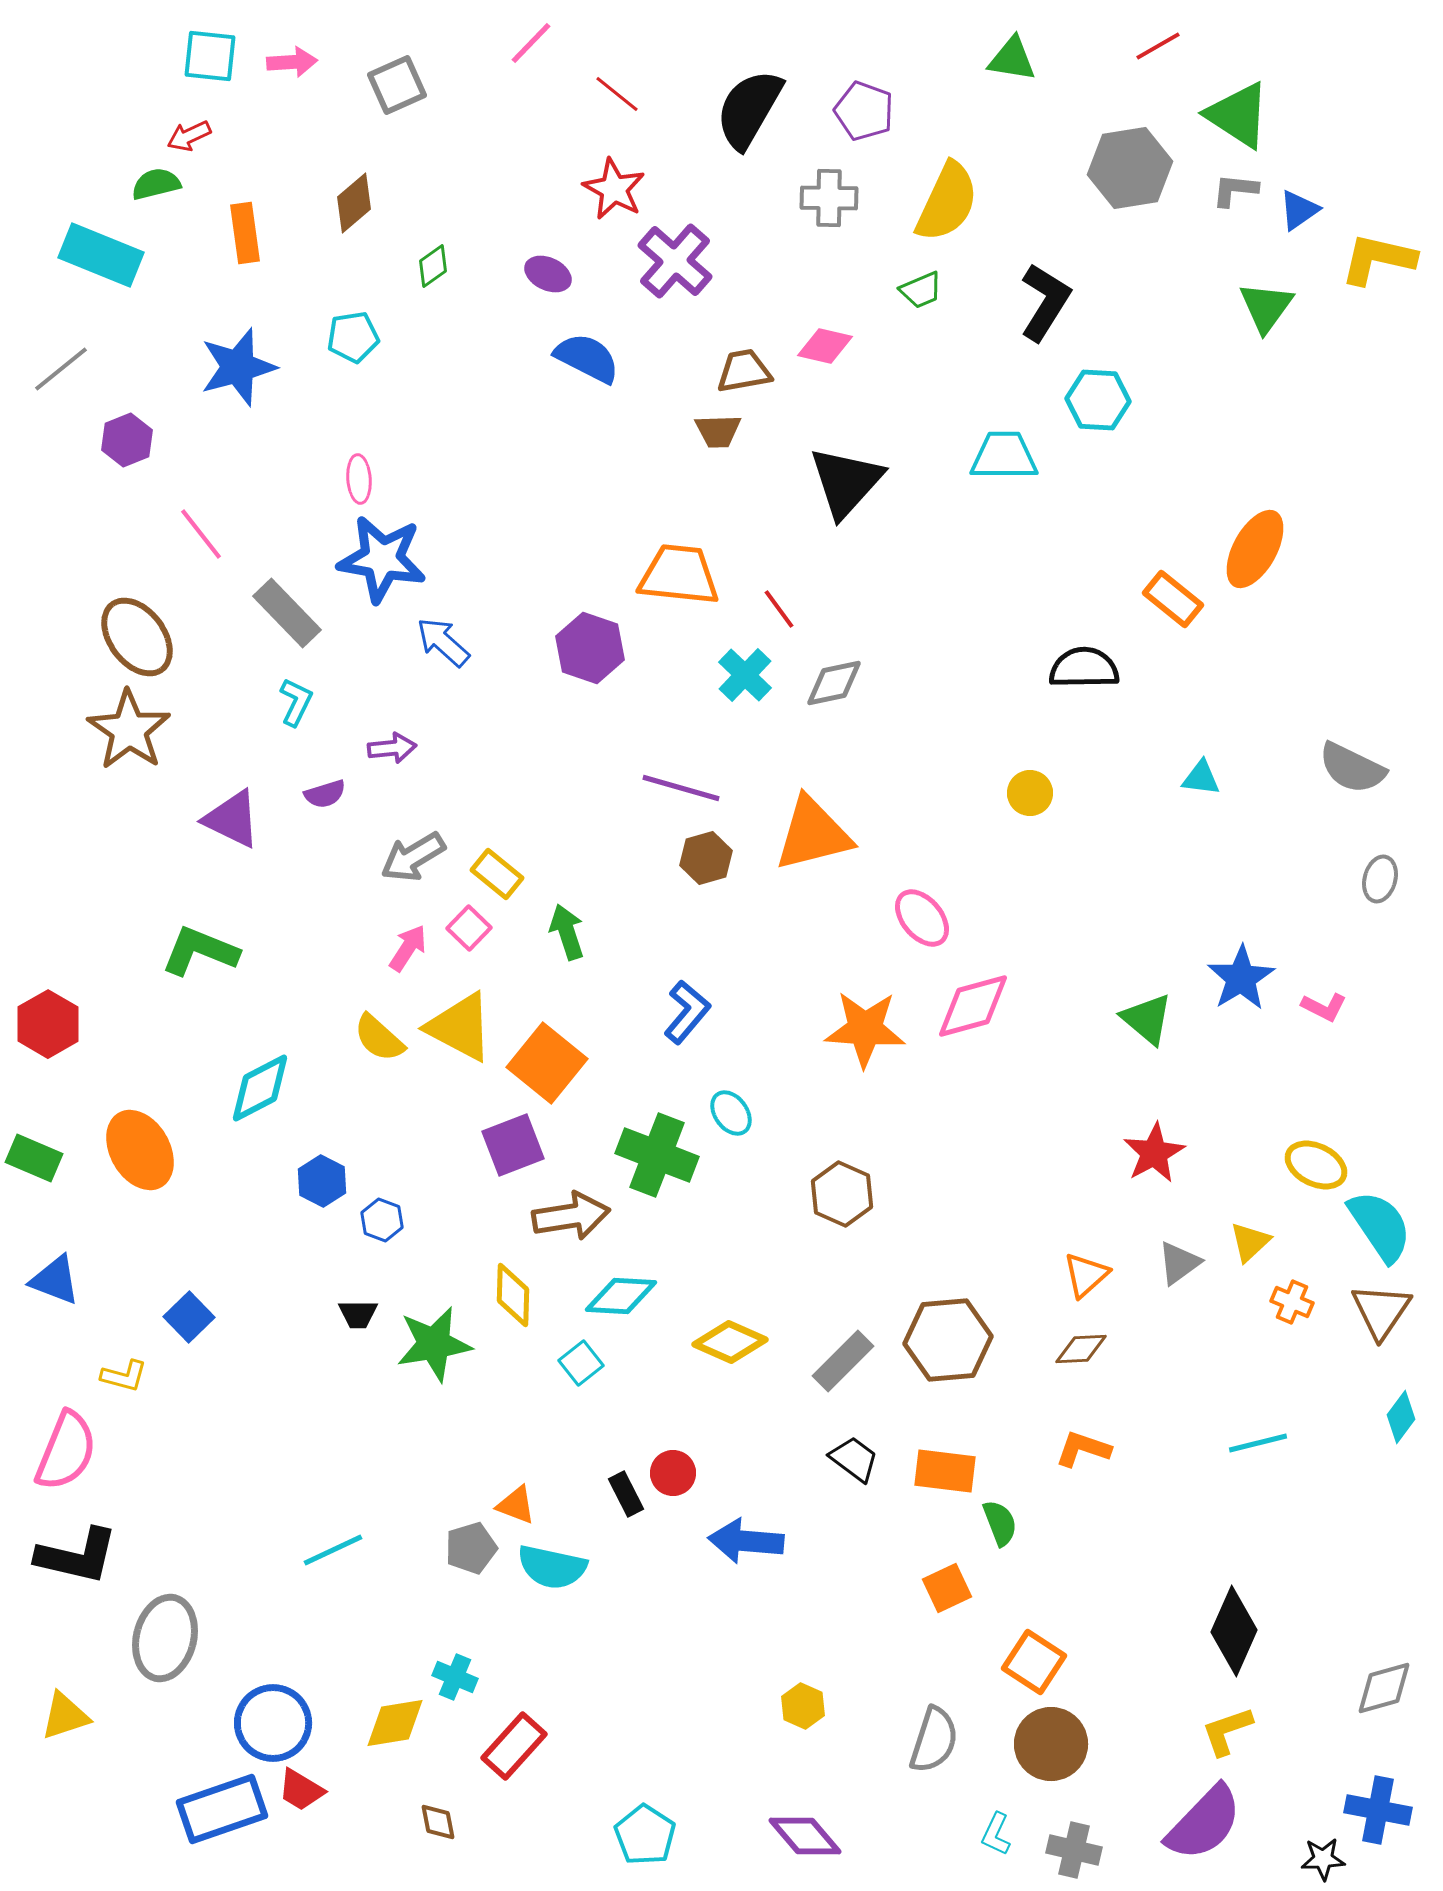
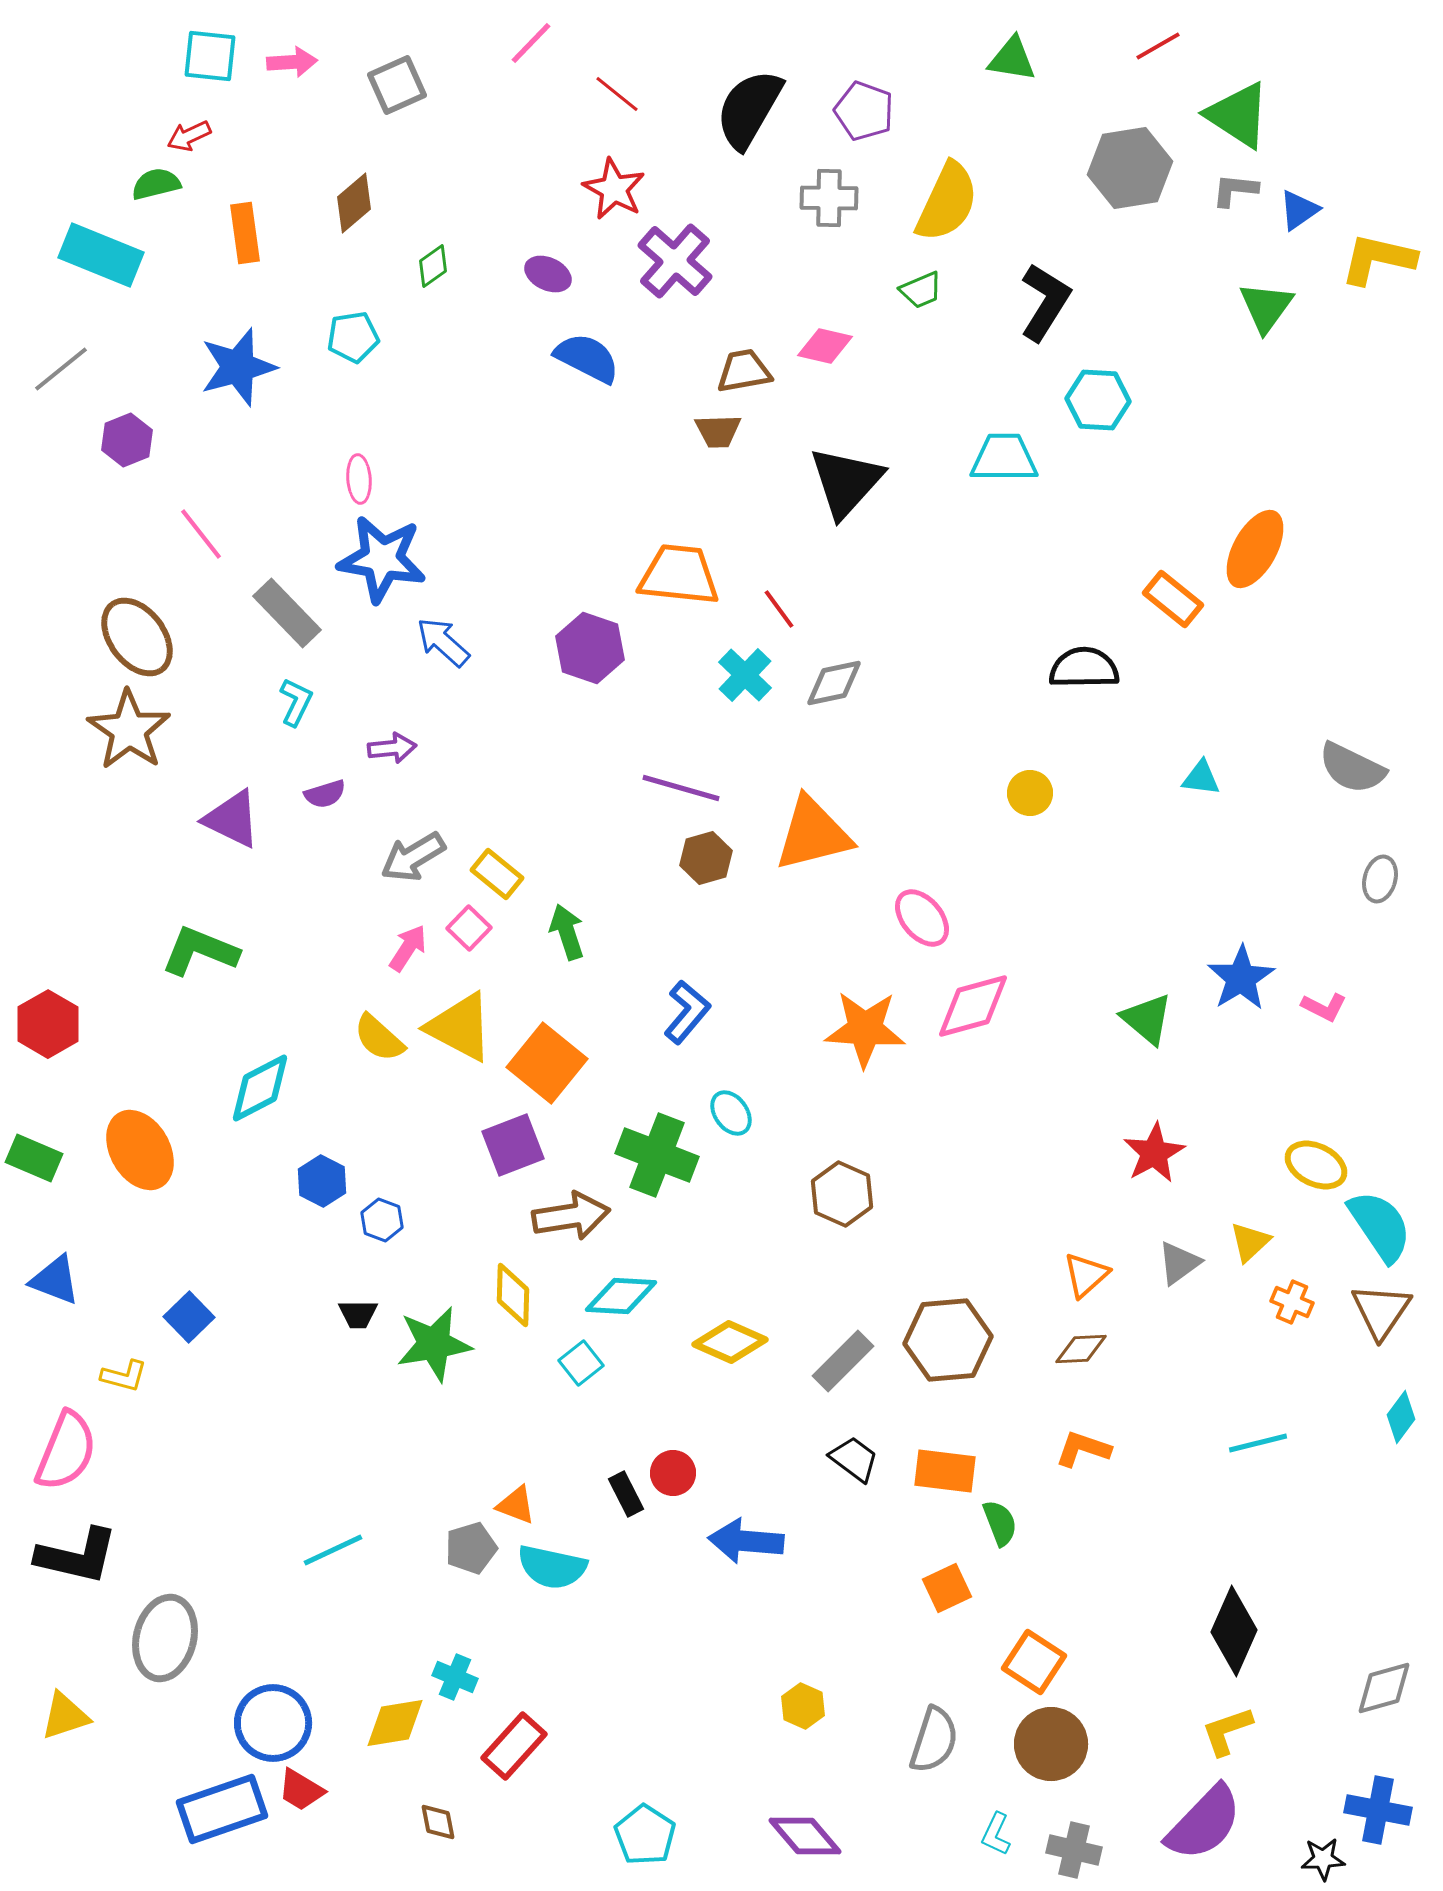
cyan trapezoid at (1004, 456): moved 2 px down
